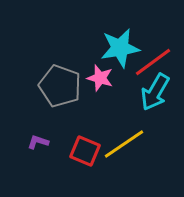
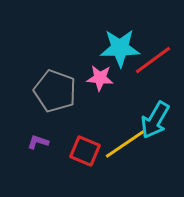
cyan star: rotated 9 degrees clockwise
red line: moved 2 px up
pink star: rotated 12 degrees counterclockwise
gray pentagon: moved 5 px left, 5 px down
cyan arrow: moved 28 px down
yellow line: moved 1 px right
